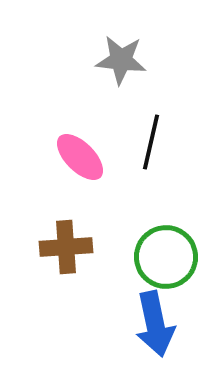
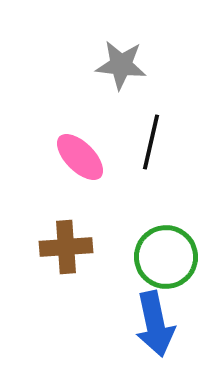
gray star: moved 5 px down
